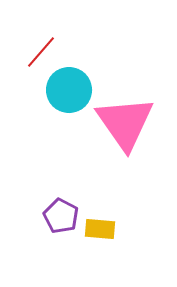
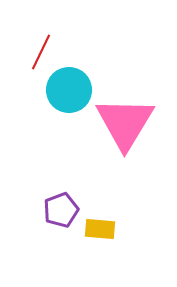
red line: rotated 15 degrees counterclockwise
pink triangle: rotated 6 degrees clockwise
purple pentagon: moved 6 px up; rotated 24 degrees clockwise
